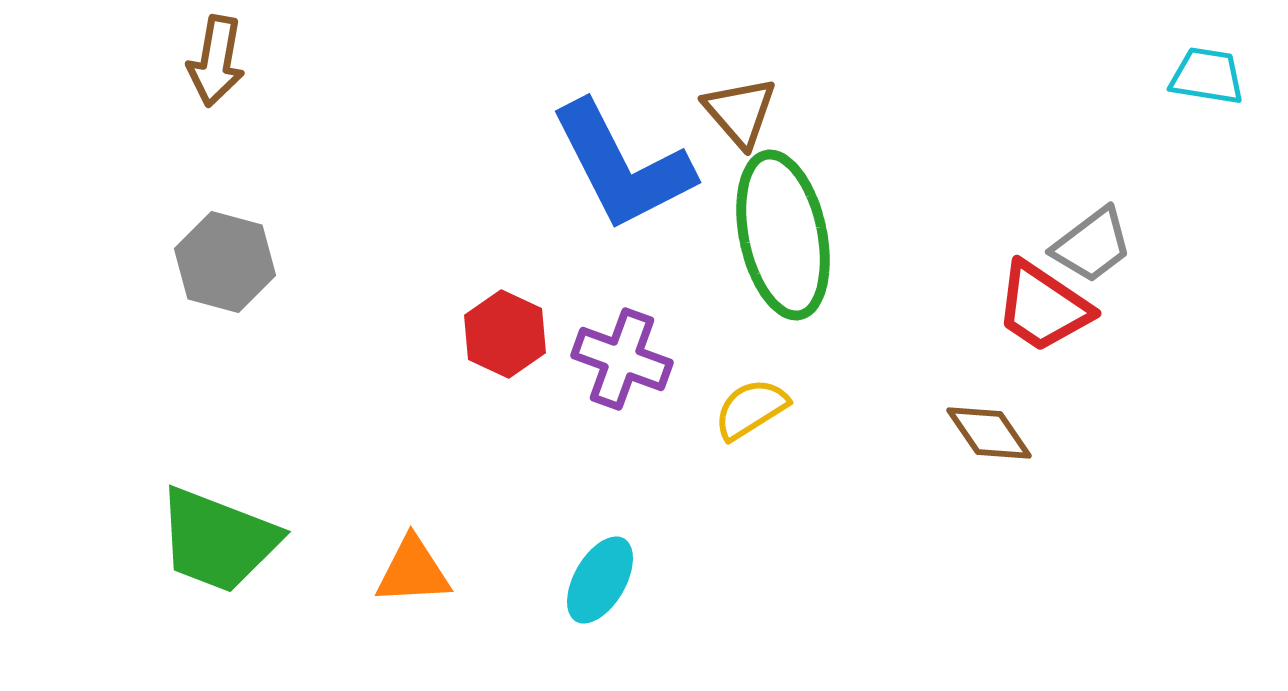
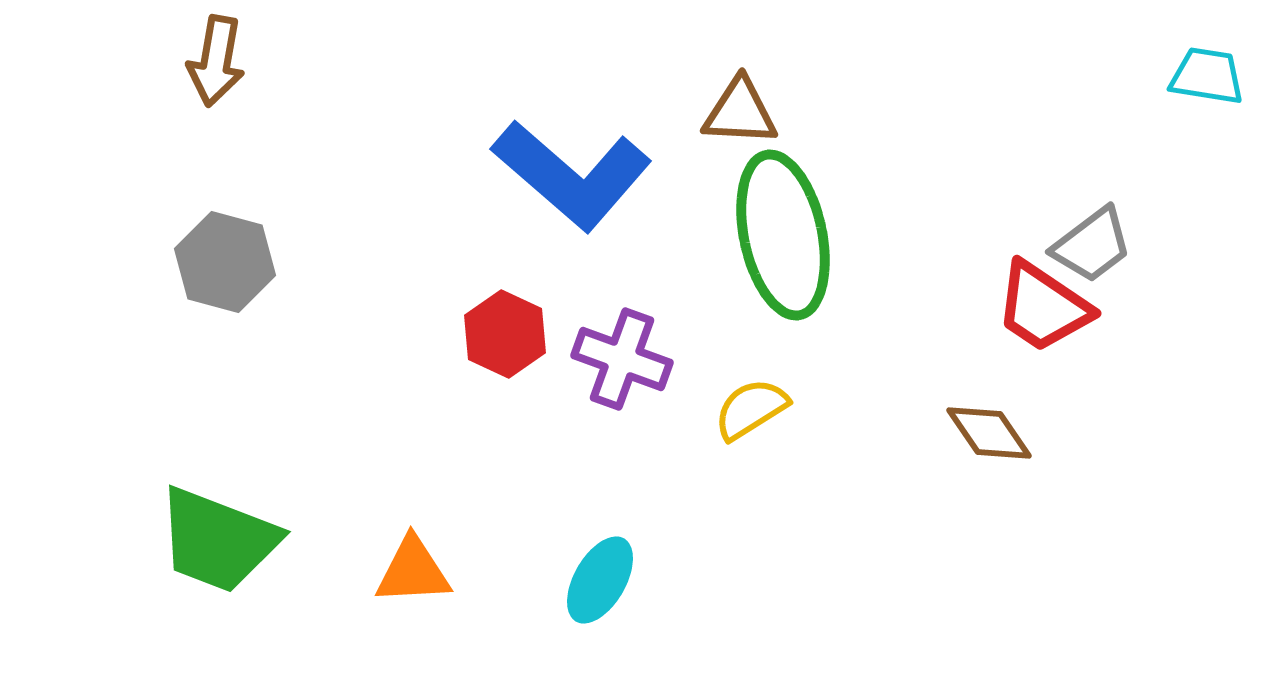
brown triangle: rotated 46 degrees counterclockwise
blue L-shape: moved 50 px left, 9 px down; rotated 22 degrees counterclockwise
